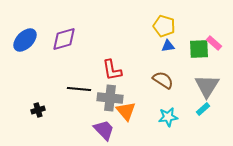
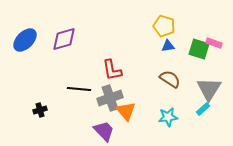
pink rectangle: rotated 21 degrees counterclockwise
green square: rotated 20 degrees clockwise
brown semicircle: moved 7 px right, 1 px up
gray triangle: moved 2 px right, 3 px down
gray cross: rotated 25 degrees counterclockwise
black cross: moved 2 px right
purple trapezoid: moved 1 px down
